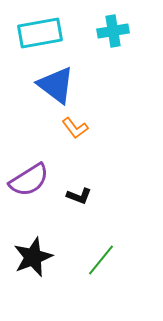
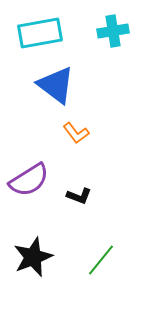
orange L-shape: moved 1 px right, 5 px down
